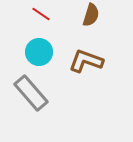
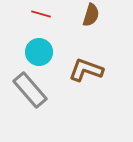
red line: rotated 18 degrees counterclockwise
brown L-shape: moved 9 px down
gray rectangle: moved 1 px left, 3 px up
